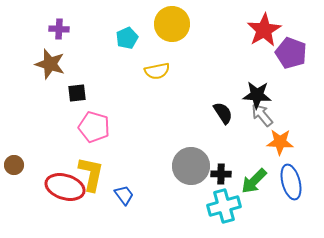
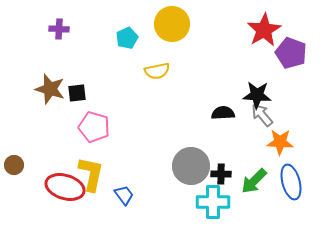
brown star: moved 25 px down
black semicircle: rotated 60 degrees counterclockwise
cyan cross: moved 11 px left, 4 px up; rotated 16 degrees clockwise
